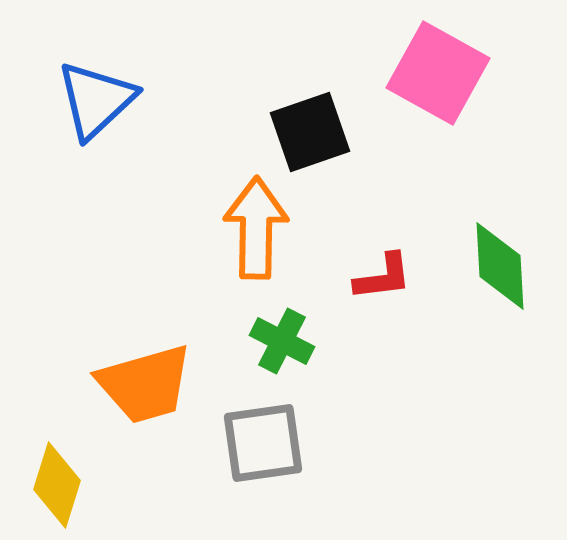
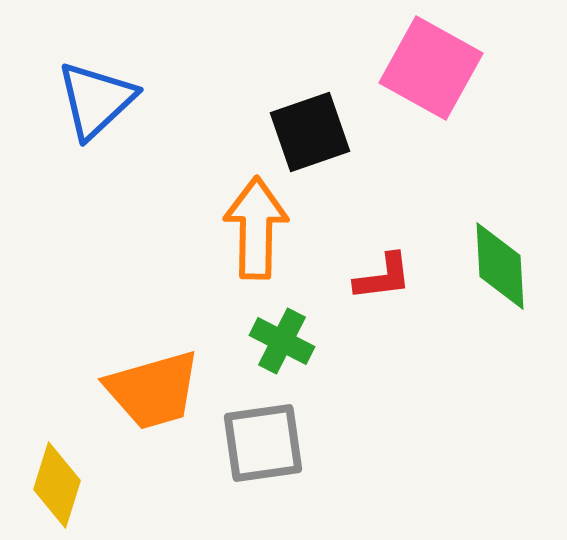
pink square: moved 7 px left, 5 px up
orange trapezoid: moved 8 px right, 6 px down
